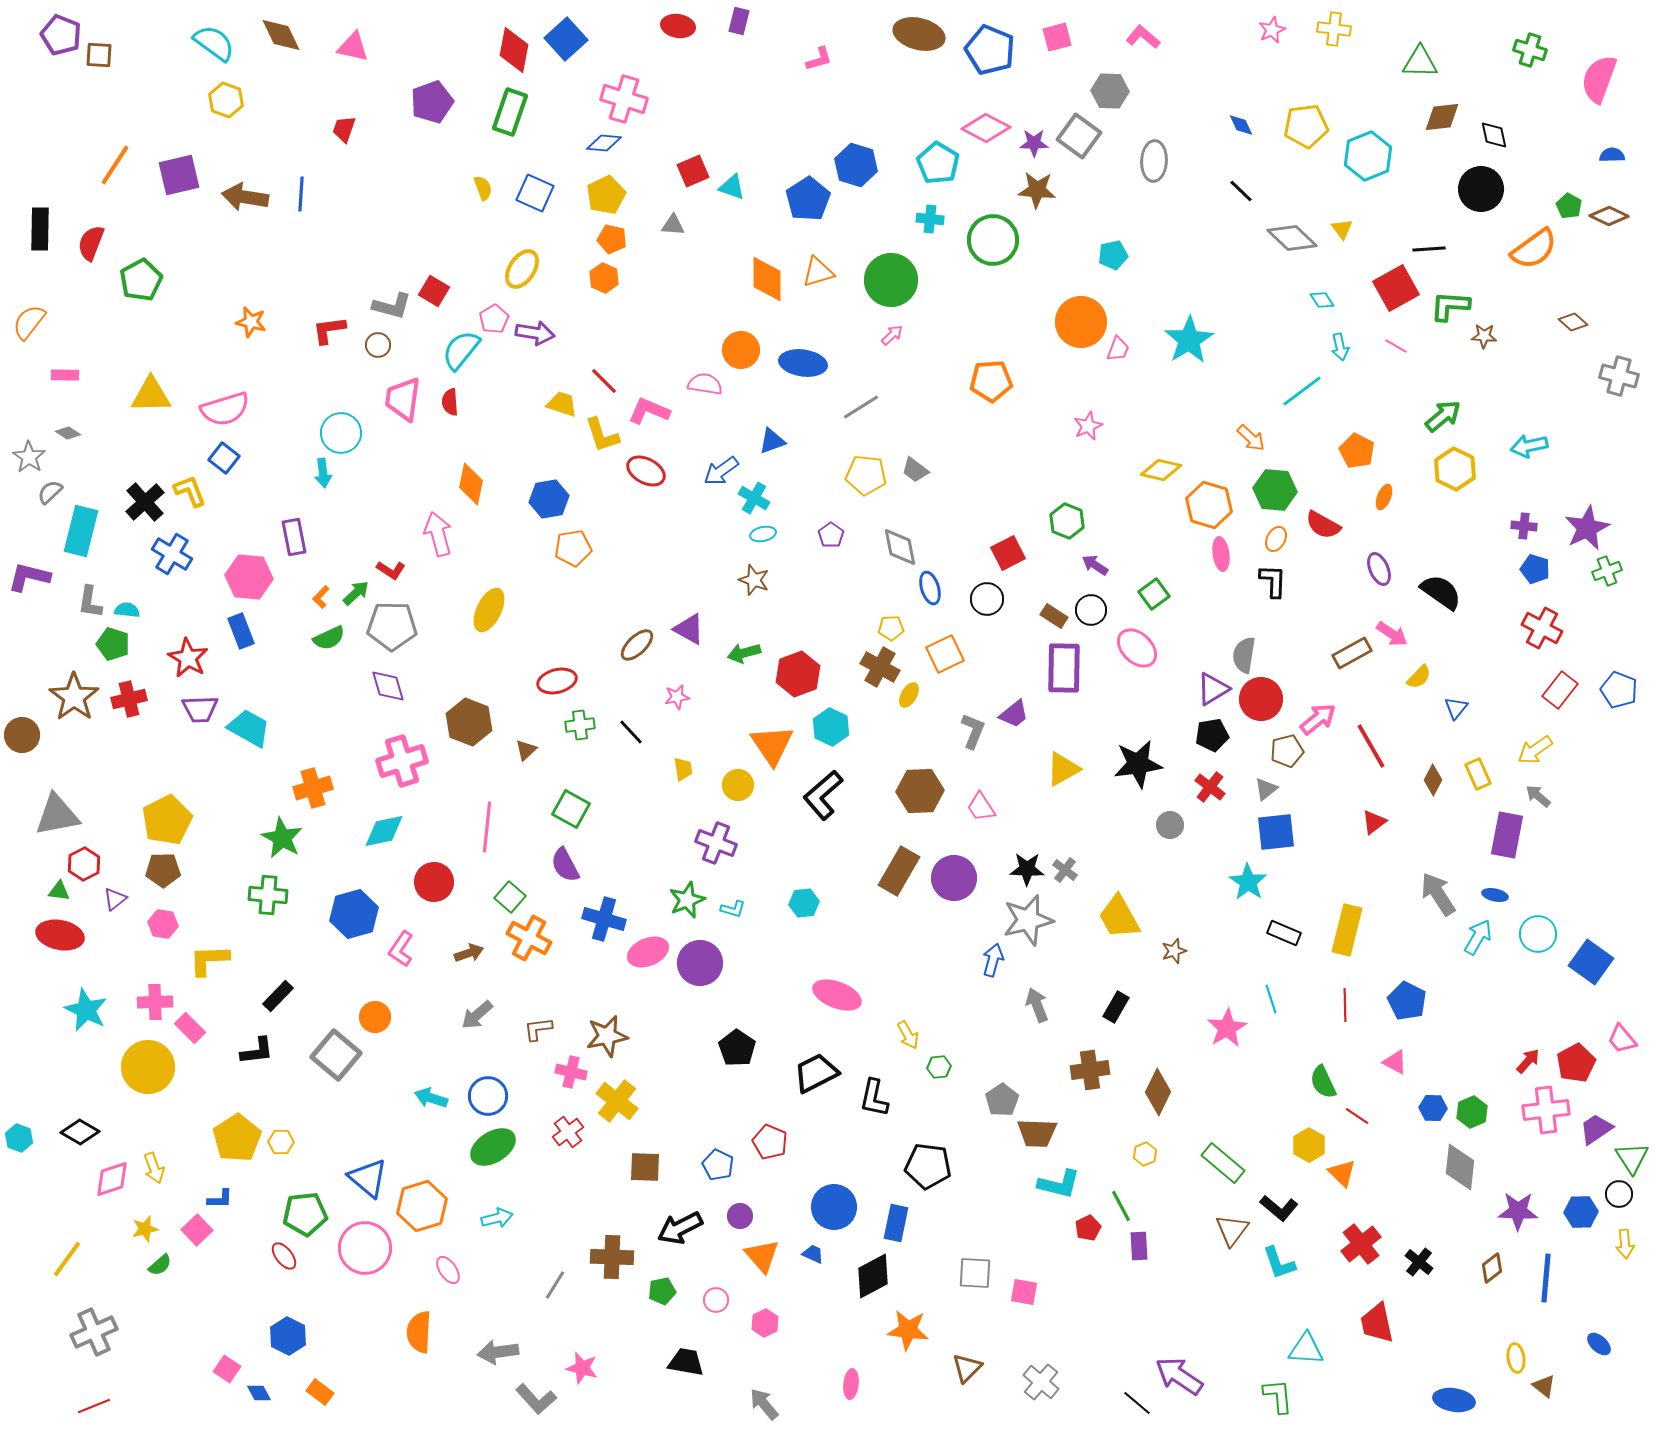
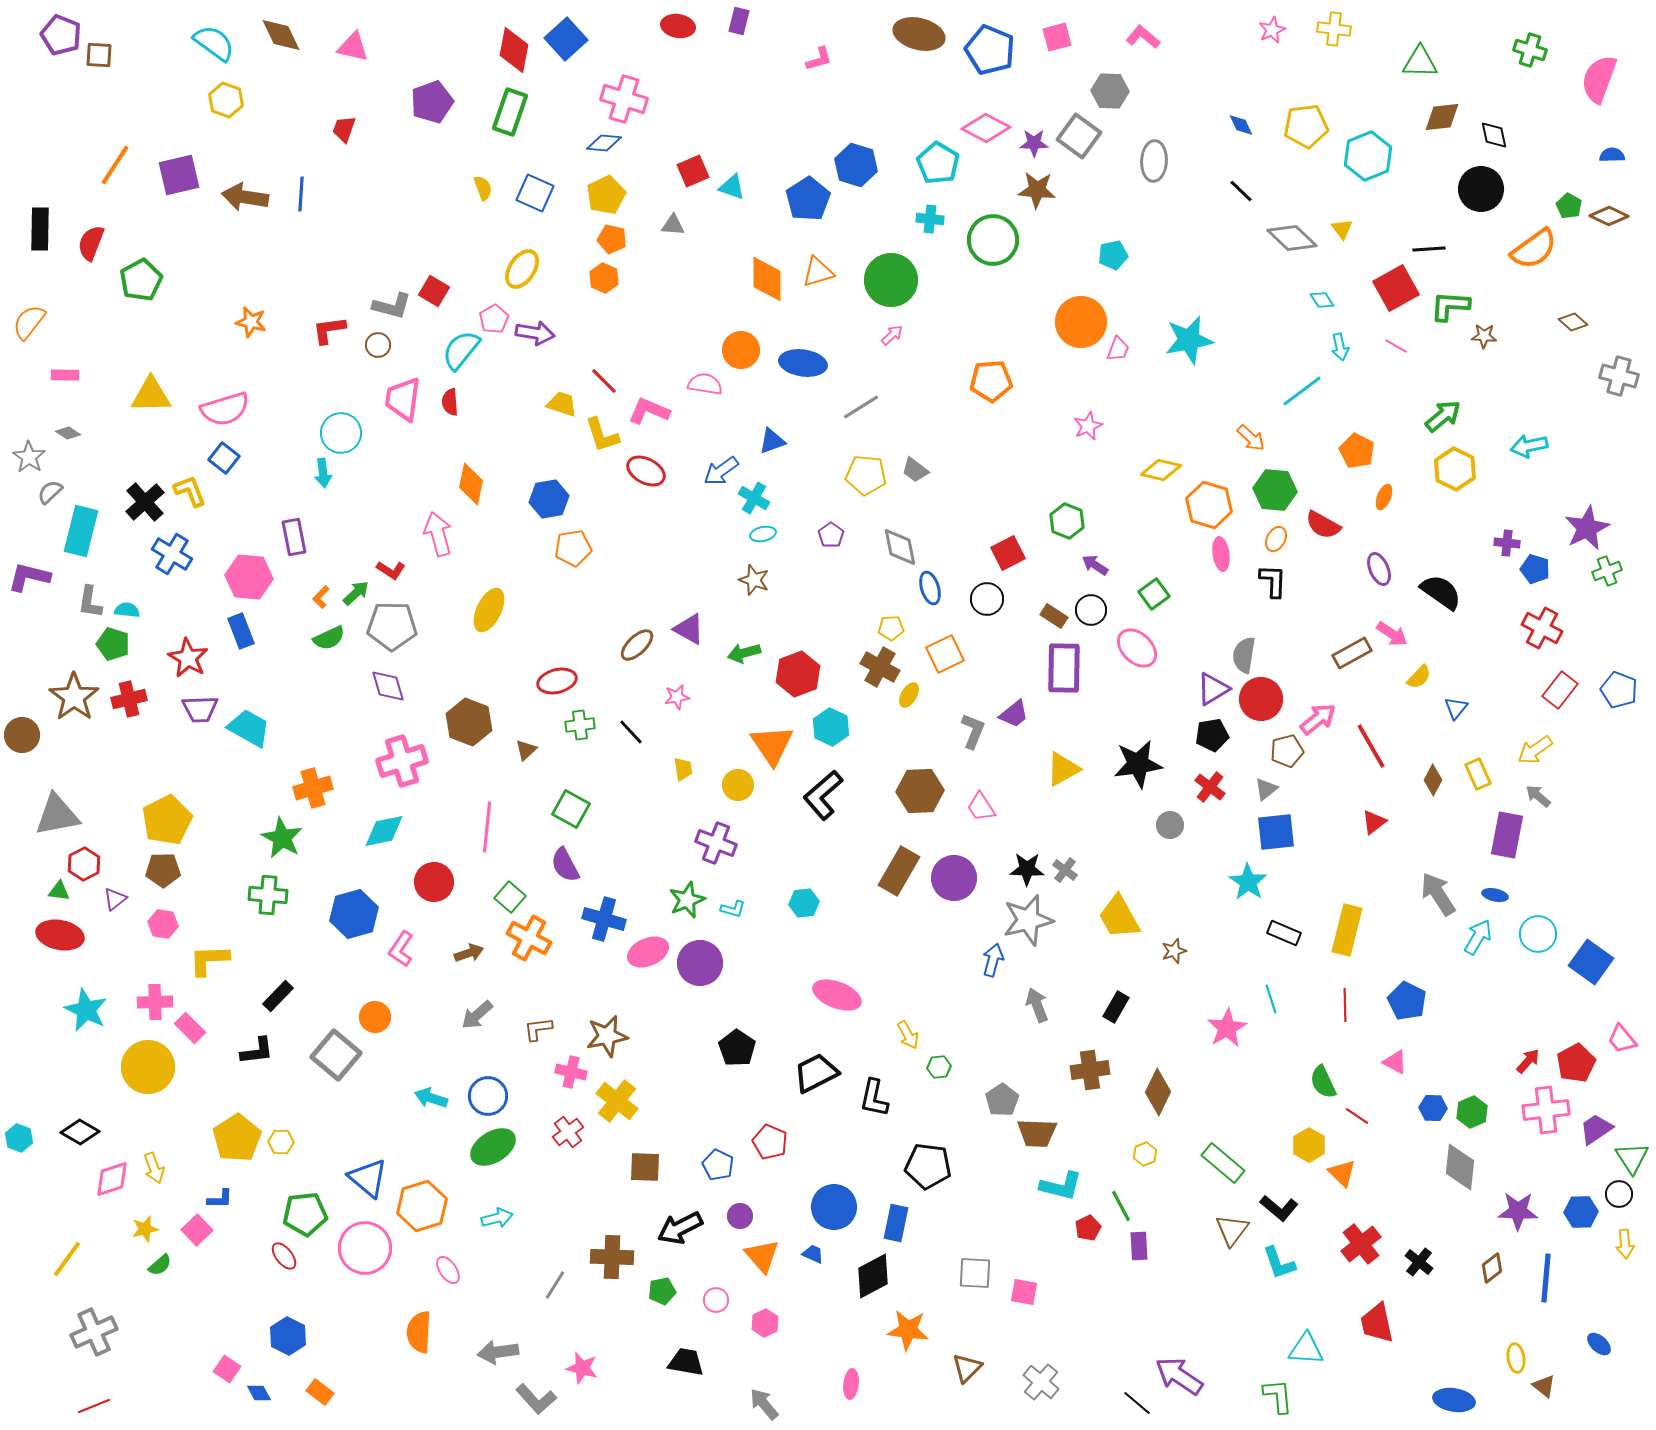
cyan star at (1189, 340): rotated 21 degrees clockwise
purple cross at (1524, 526): moved 17 px left, 17 px down
cyan L-shape at (1059, 1184): moved 2 px right, 2 px down
